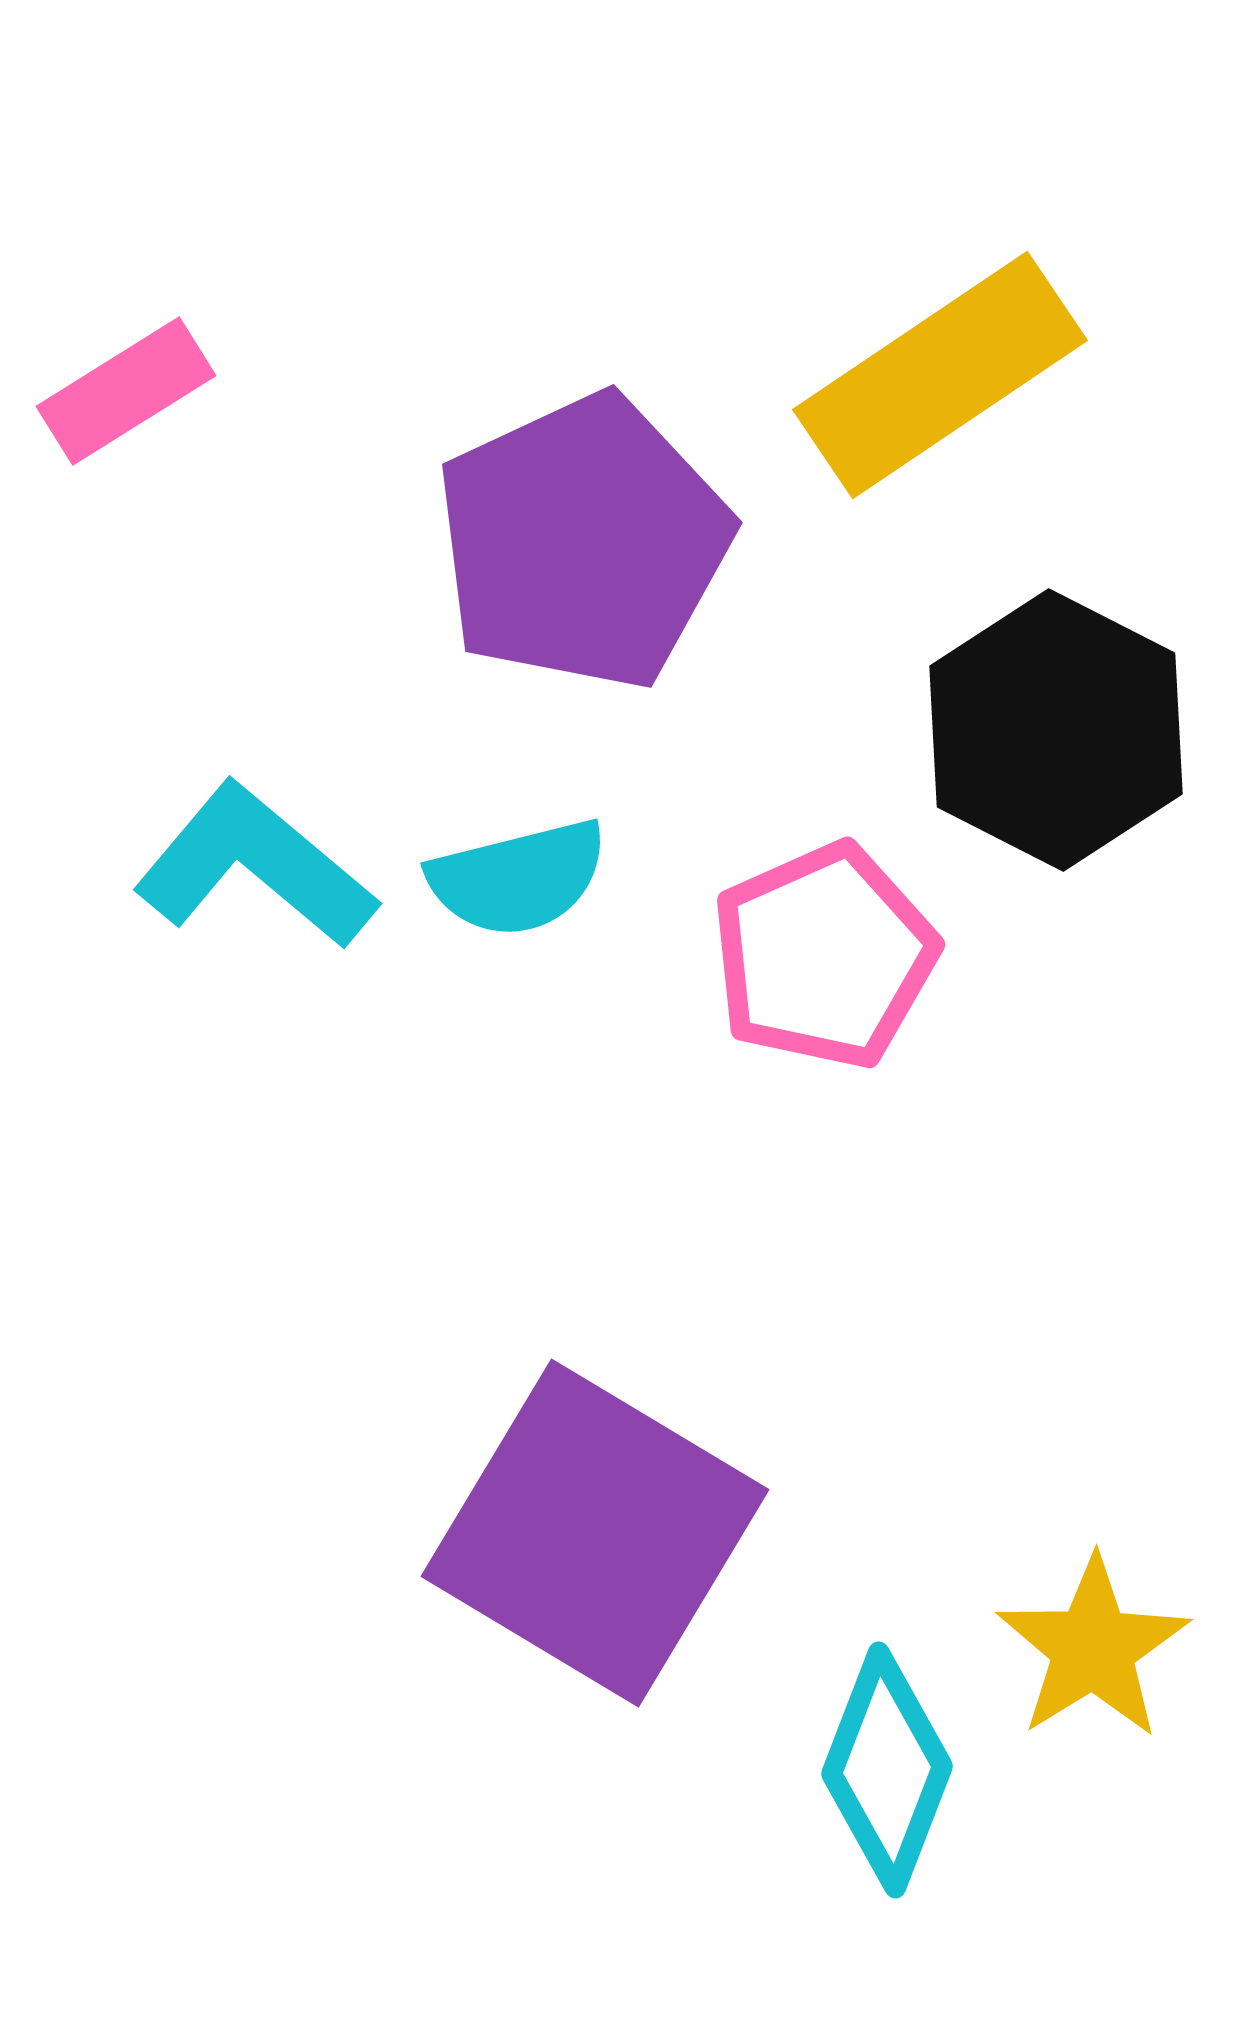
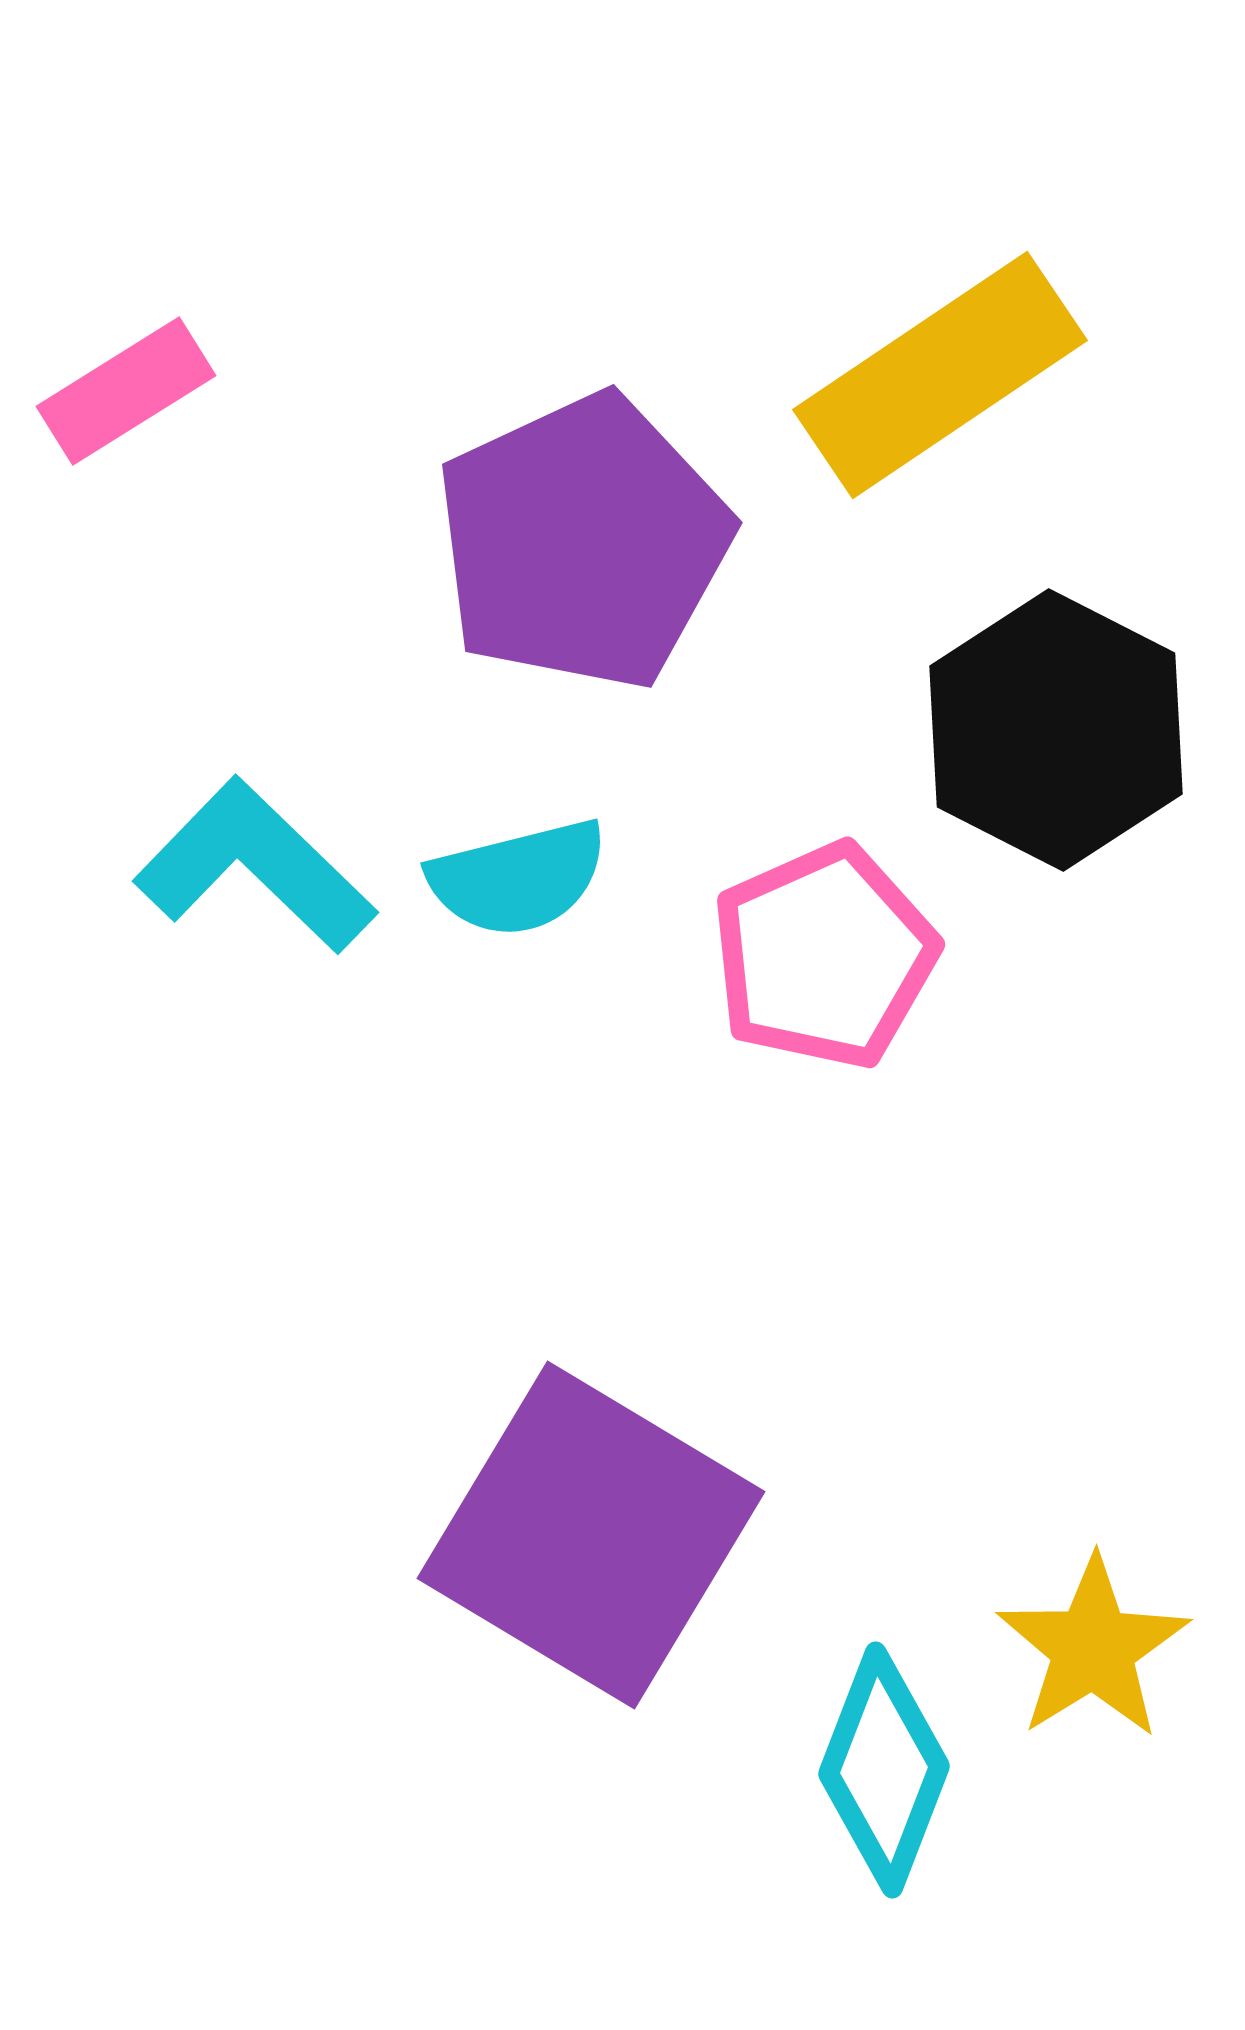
cyan L-shape: rotated 4 degrees clockwise
purple square: moved 4 px left, 2 px down
cyan diamond: moved 3 px left
